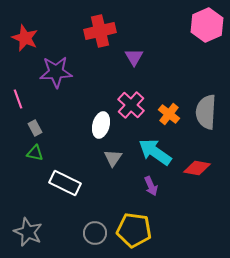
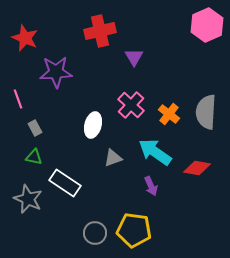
white ellipse: moved 8 px left
green triangle: moved 1 px left, 4 px down
gray triangle: rotated 36 degrees clockwise
white rectangle: rotated 8 degrees clockwise
gray star: moved 33 px up
